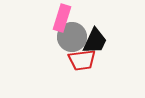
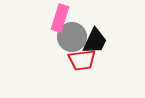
pink rectangle: moved 2 px left
